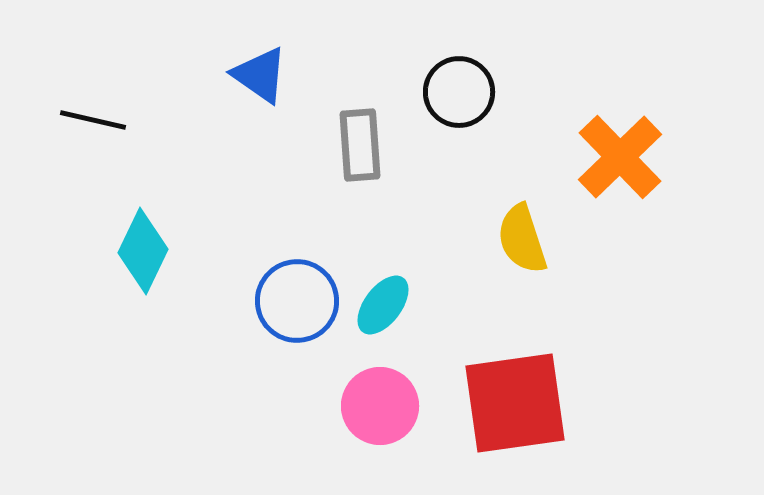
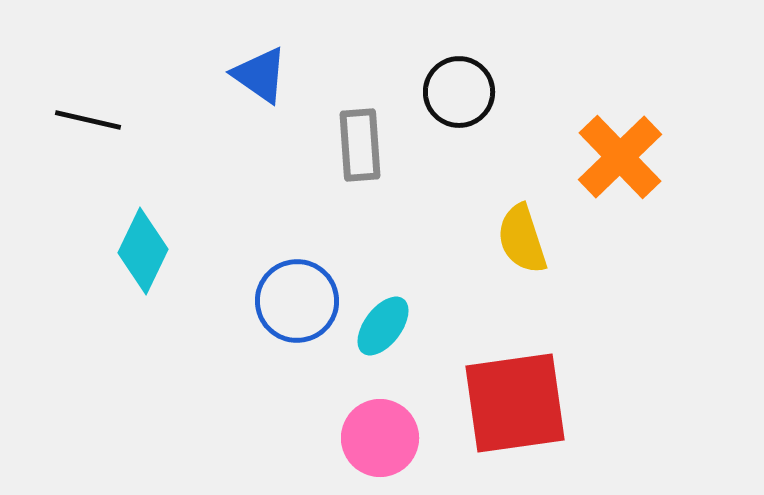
black line: moved 5 px left
cyan ellipse: moved 21 px down
pink circle: moved 32 px down
